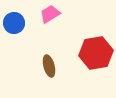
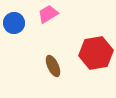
pink trapezoid: moved 2 px left
brown ellipse: moved 4 px right; rotated 10 degrees counterclockwise
